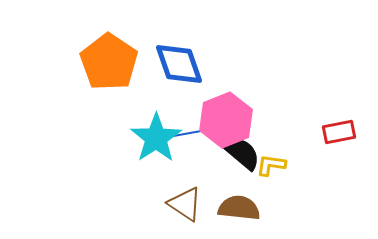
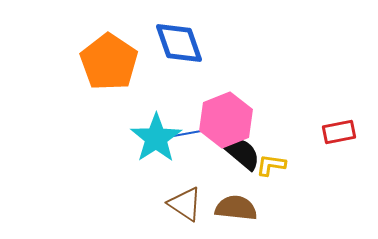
blue diamond: moved 21 px up
brown semicircle: moved 3 px left
